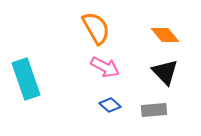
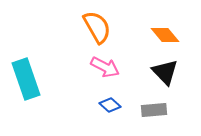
orange semicircle: moved 1 px right, 1 px up
